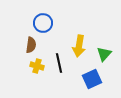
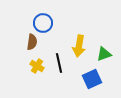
brown semicircle: moved 1 px right, 3 px up
green triangle: rotated 28 degrees clockwise
yellow cross: rotated 16 degrees clockwise
